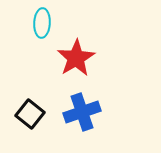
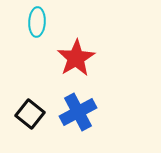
cyan ellipse: moved 5 px left, 1 px up
blue cross: moved 4 px left; rotated 9 degrees counterclockwise
